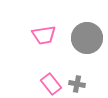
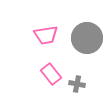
pink trapezoid: moved 2 px right
pink rectangle: moved 10 px up
